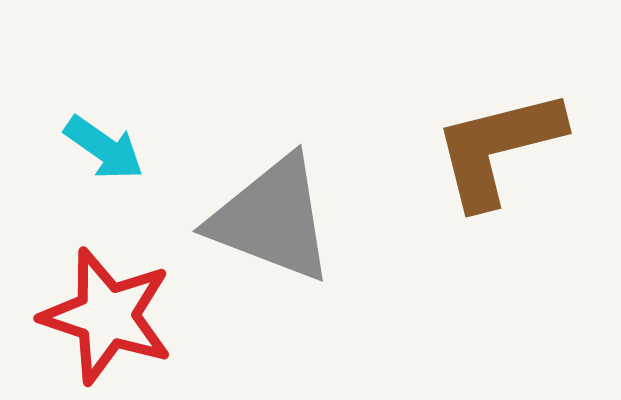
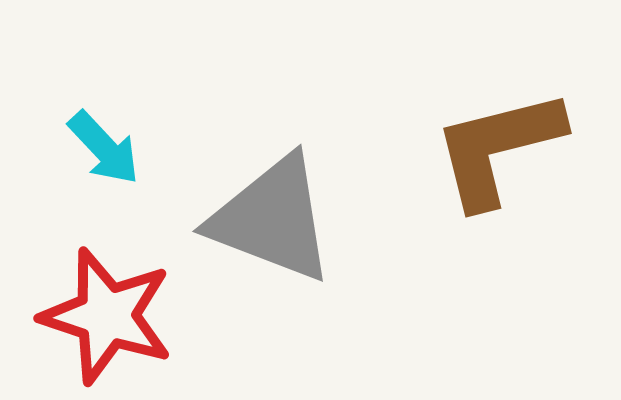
cyan arrow: rotated 12 degrees clockwise
